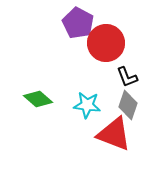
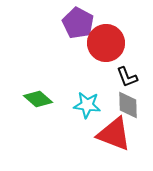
gray diamond: rotated 20 degrees counterclockwise
